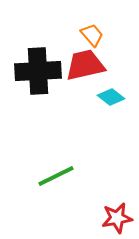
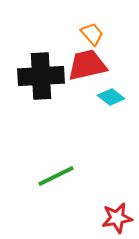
orange trapezoid: moved 1 px up
red trapezoid: moved 2 px right
black cross: moved 3 px right, 5 px down
